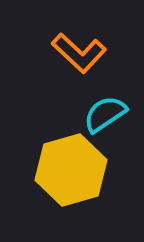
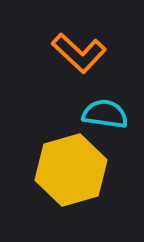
cyan semicircle: rotated 42 degrees clockwise
